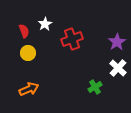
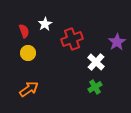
white cross: moved 22 px left, 6 px up
orange arrow: rotated 12 degrees counterclockwise
